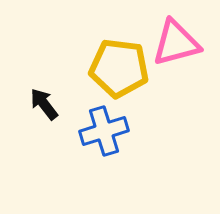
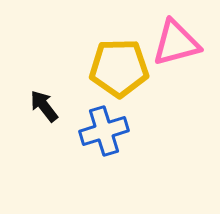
yellow pentagon: rotated 8 degrees counterclockwise
black arrow: moved 2 px down
